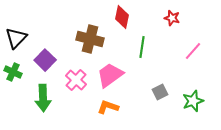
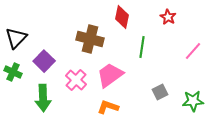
red star: moved 4 px left, 1 px up; rotated 14 degrees clockwise
purple square: moved 1 px left, 1 px down
green star: rotated 15 degrees clockwise
